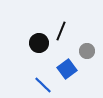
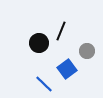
blue line: moved 1 px right, 1 px up
